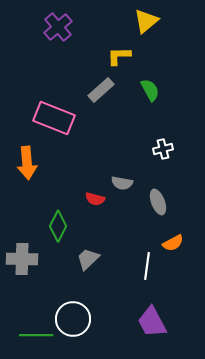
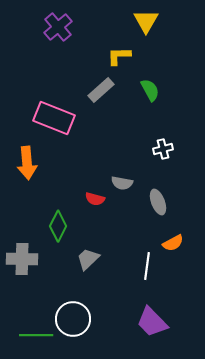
yellow triangle: rotated 20 degrees counterclockwise
purple trapezoid: rotated 16 degrees counterclockwise
